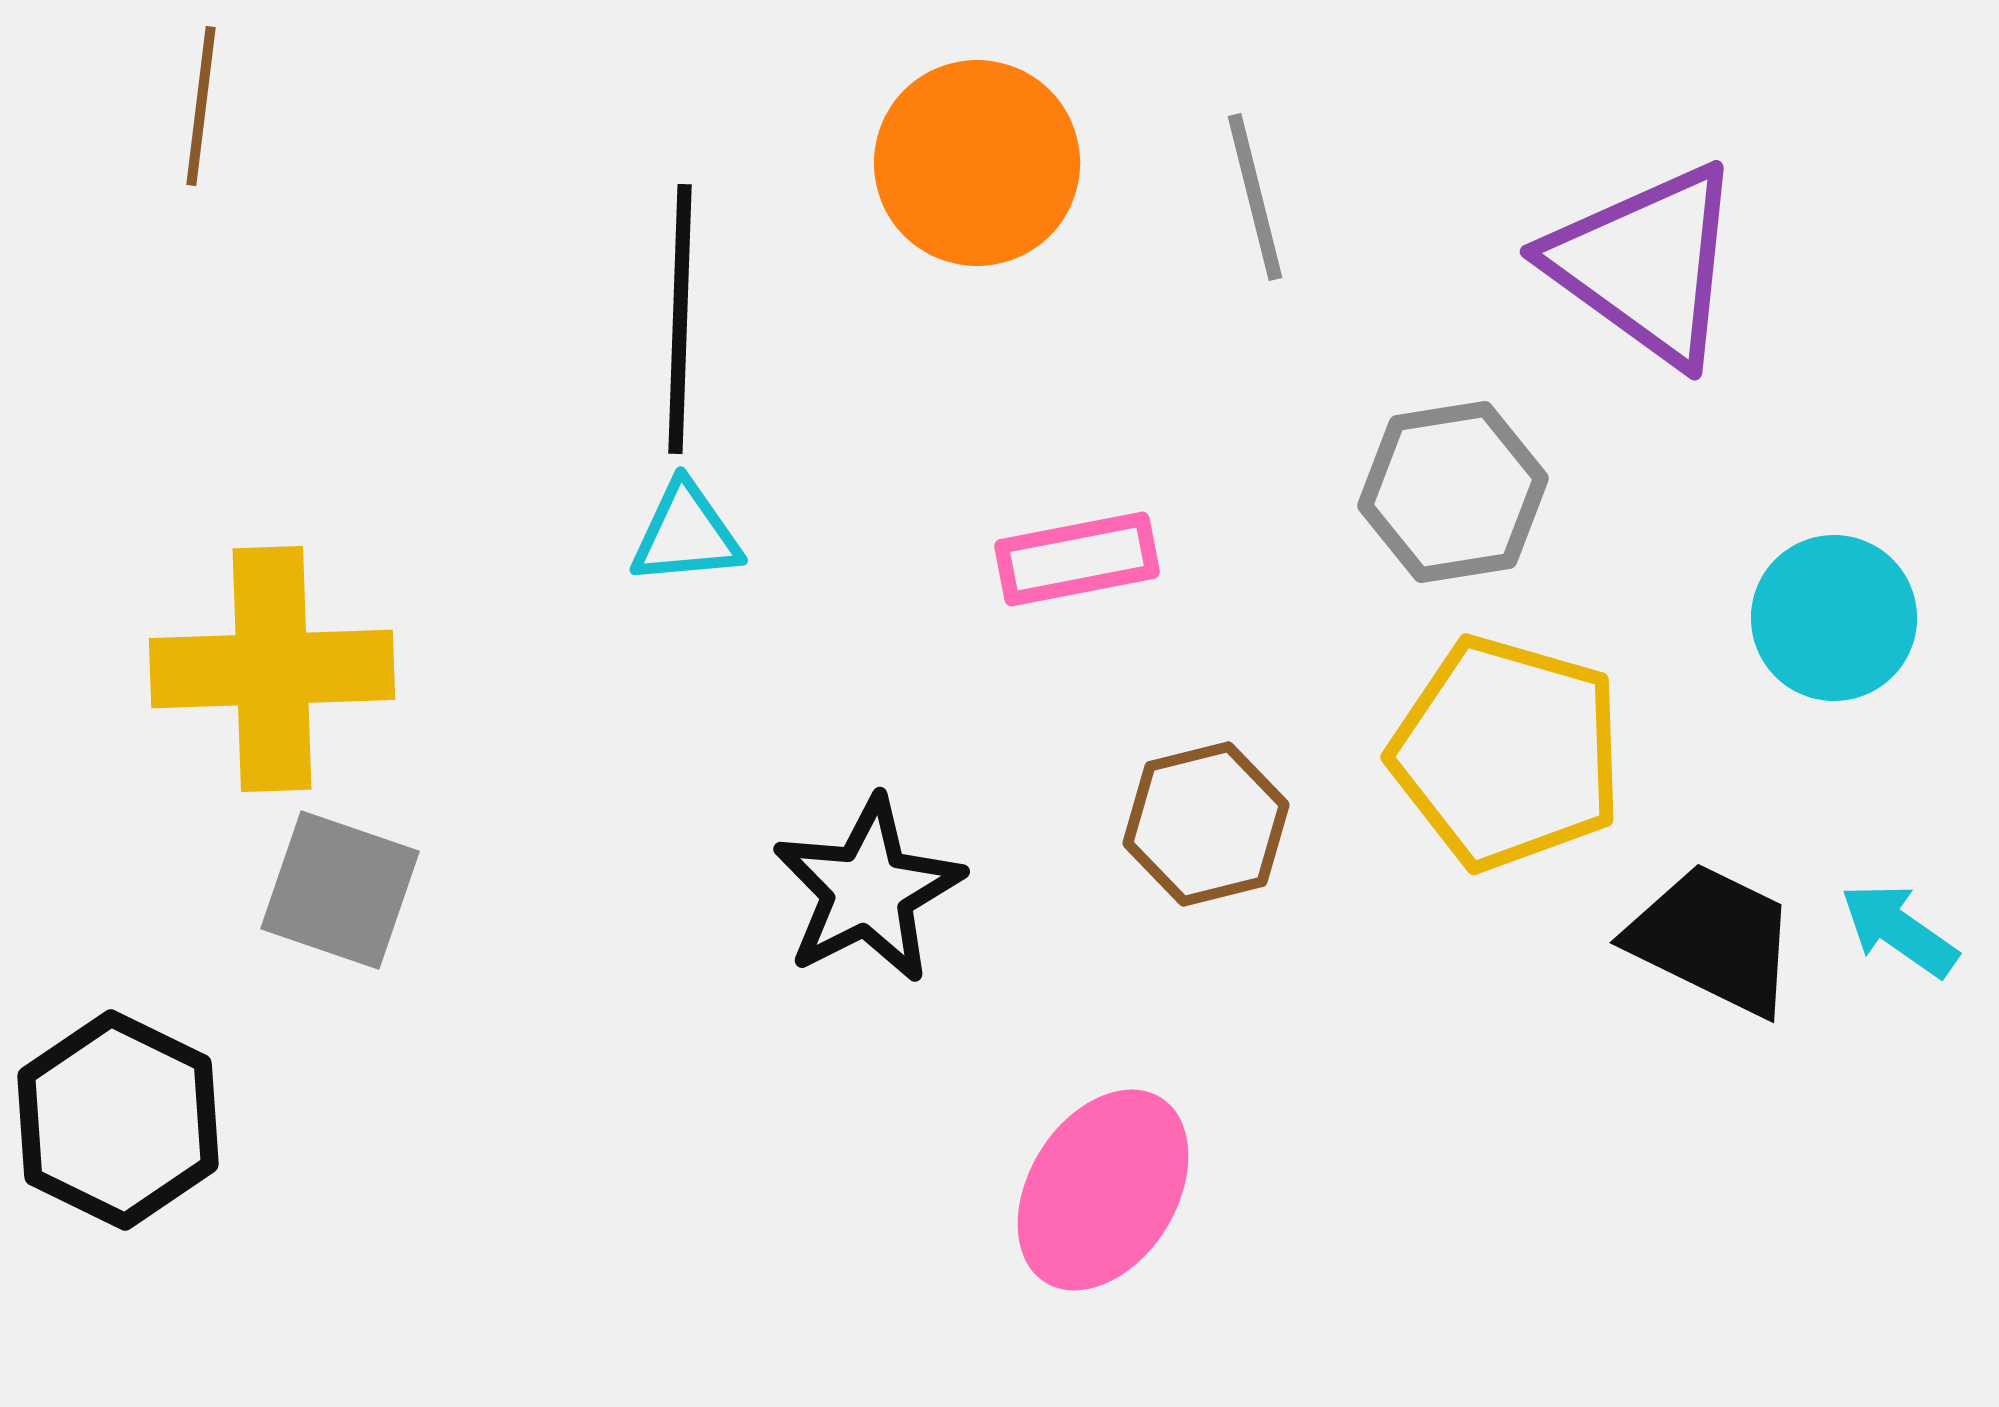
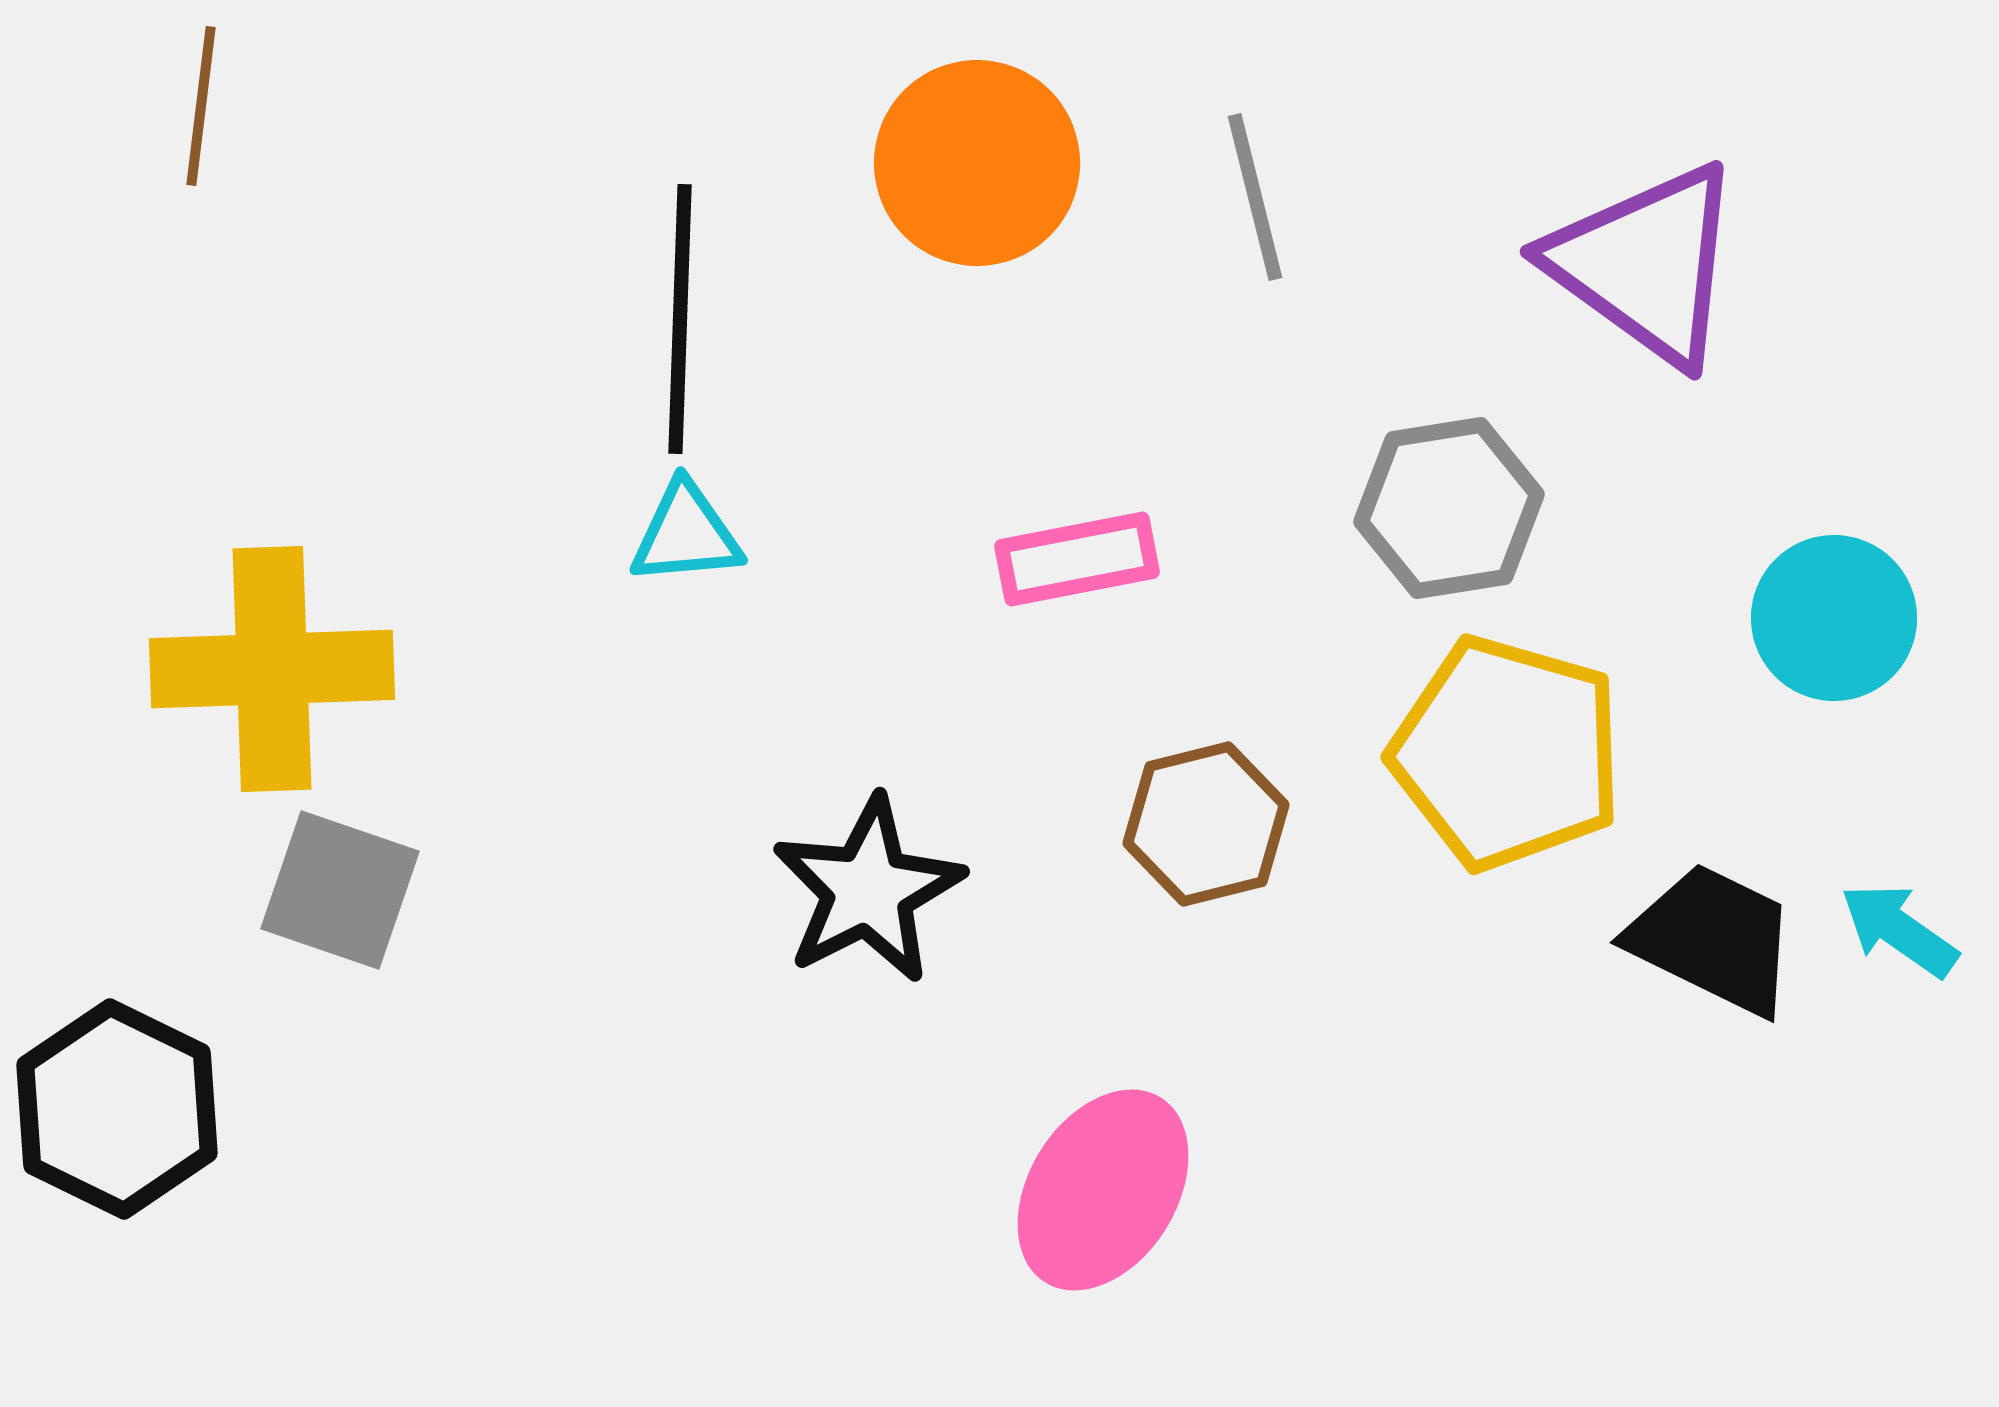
gray hexagon: moved 4 px left, 16 px down
black hexagon: moved 1 px left, 11 px up
